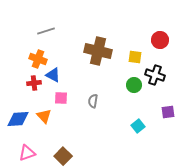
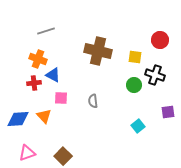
gray semicircle: rotated 16 degrees counterclockwise
